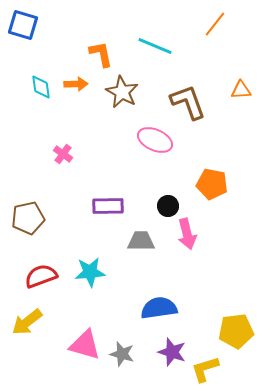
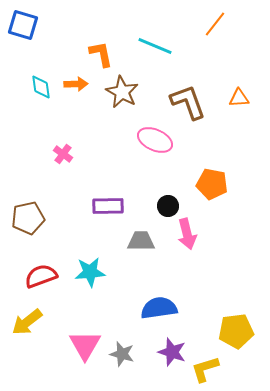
orange triangle: moved 2 px left, 8 px down
pink triangle: rotated 44 degrees clockwise
